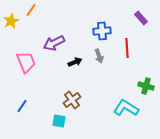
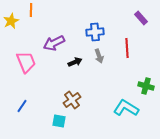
orange line: rotated 32 degrees counterclockwise
blue cross: moved 7 px left, 1 px down
